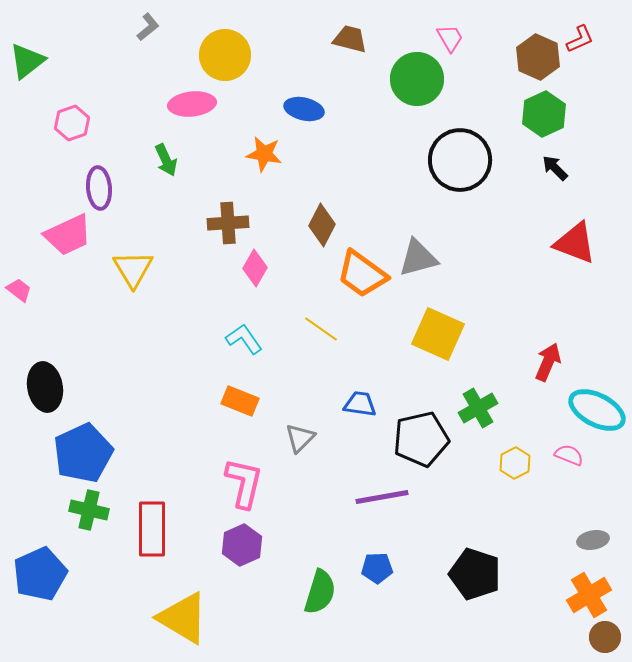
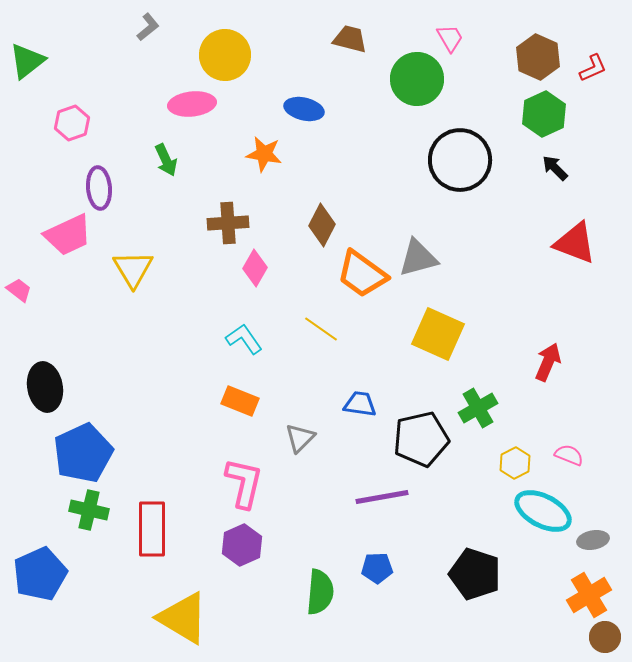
red L-shape at (580, 39): moved 13 px right, 29 px down
cyan ellipse at (597, 410): moved 54 px left, 101 px down
green semicircle at (320, 592): rotated 12 degrees counterclockwise
